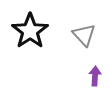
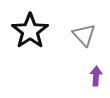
purple arrow: moved 1 px right
